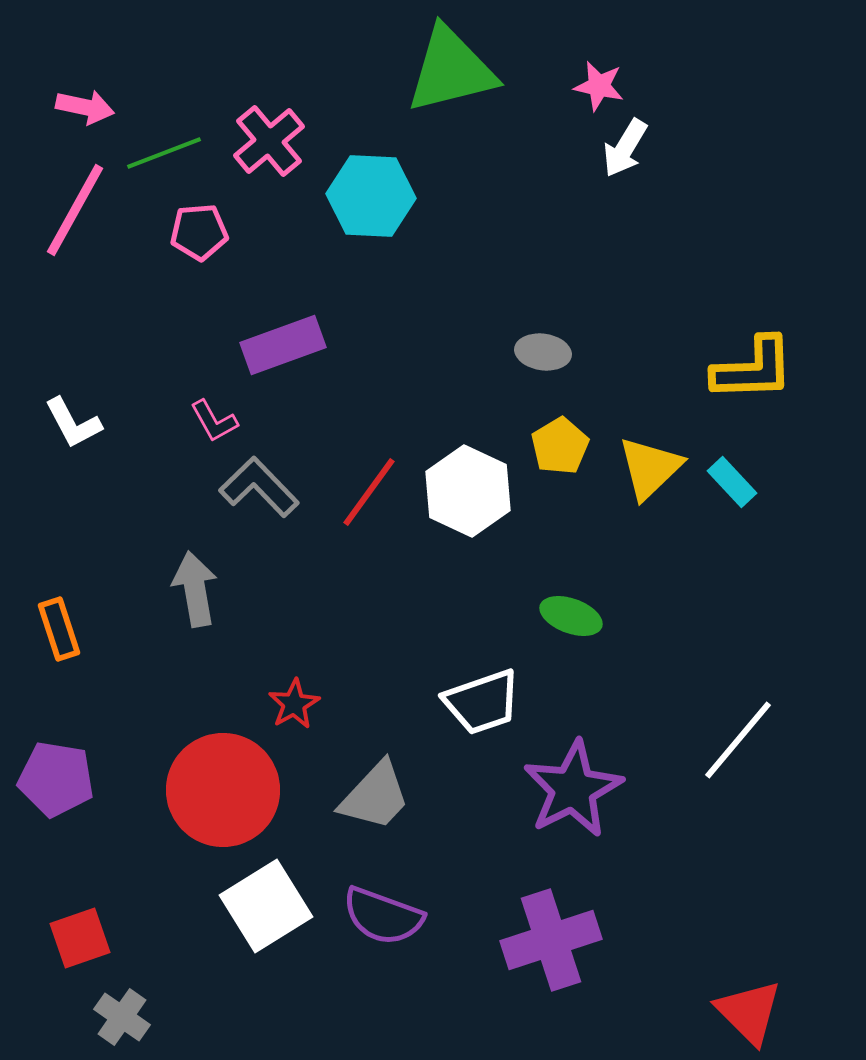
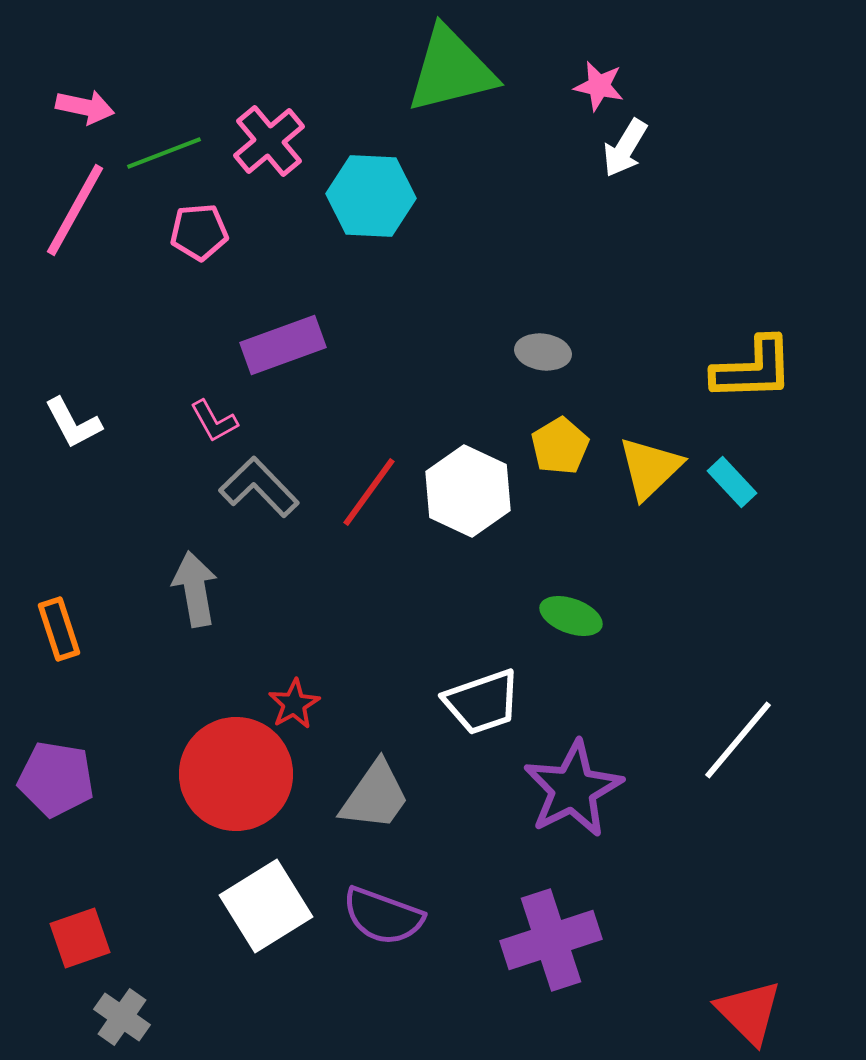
red circle: moved 13 px right, 16 px up
gray trapezoid: rotated 8 degrees counterclockwise
